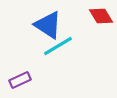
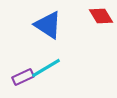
cyan line: moved 12 px left, 22 px down
purple rectangle: moved 3 px right, 3 px up
